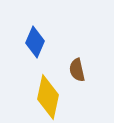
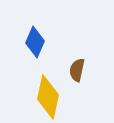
brown semicircle: rotated 25 degrees clockwise
